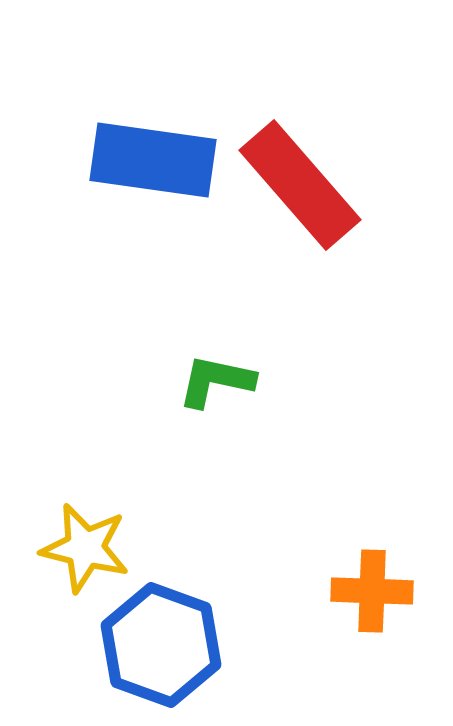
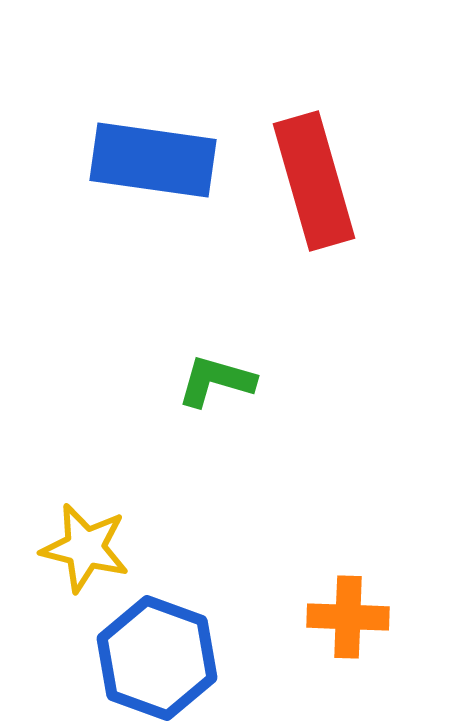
red rectangle: moved 14 px right, 4 px up; rotated 25 degrees clockwise
green L-shape: rotated 4 degrees clockwise
orange cross: moved 24 px left, 26 px down
blue hexagon: moved 4 px left, 13 px down
